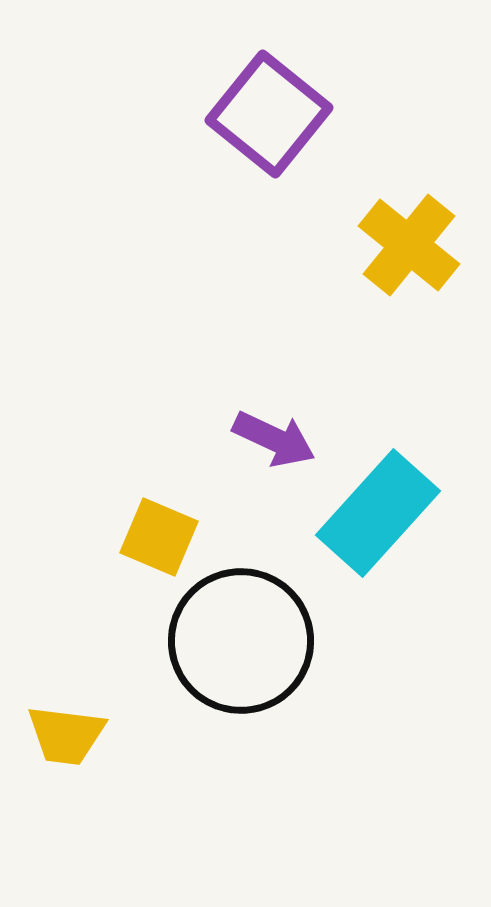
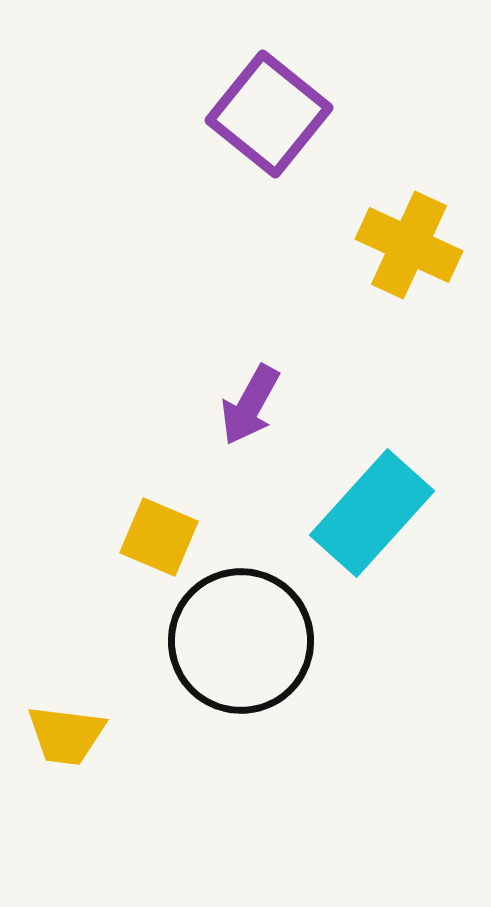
yellow cross: rotated 14 degrees counterclockwise
purple arrow: moved 24 px left, 34 px up; rotated 94 degrees clockwise
cyan rectangle: moved 6 px left
